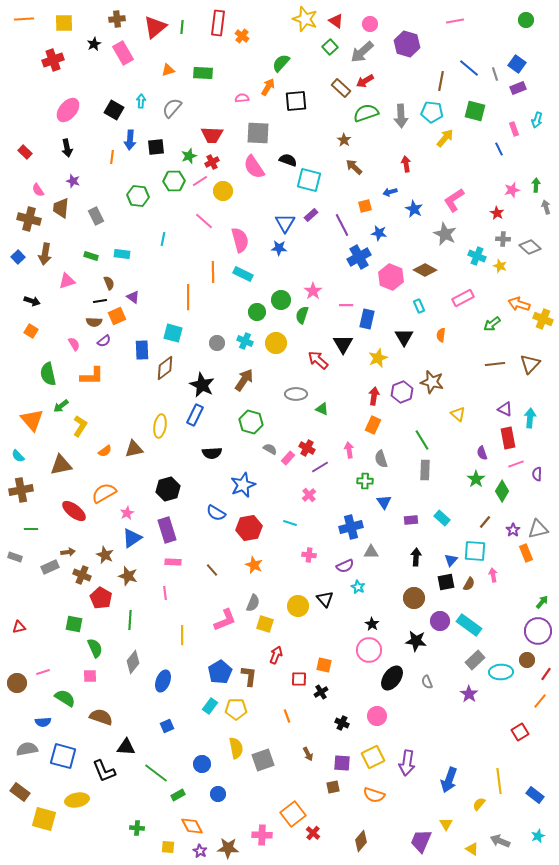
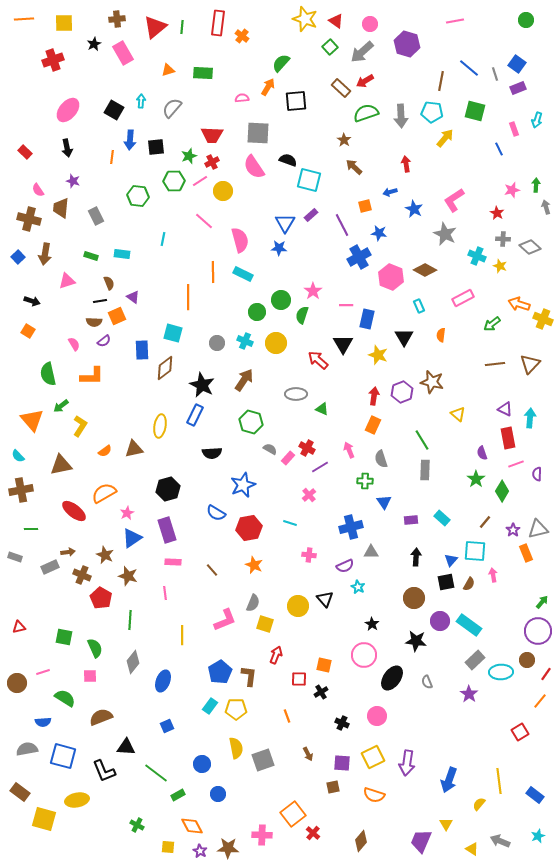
orange square at (31, 331): moved 3 px left
yellow star at (378, 358): moved 3 px up; rotated 30 degrees counterclockwise
pink arrow at (349, 450): rotated 14 degrees counterclockwise
green square at (74, 624): moved 10 px left, 13 px down
pink circle at (369, 650): moved 5 px left, 5 px down
brown semicircle at (101, 717): rotated 40 degrees counterclockwise
green cross at (137, 828): moved 3 px up; rotated 24 degrees clockwise
